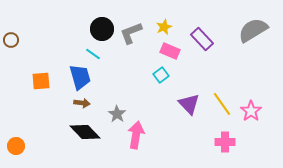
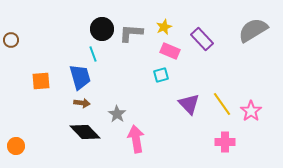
gray L-shape: rotated 25 degrees clockwise
cyan line: rotated 35 degrees clockwise
cyan square: rotated 21 degrees clockwise
pink arrow: moved 4 px down; rotated 20 degrees counterclockwise
